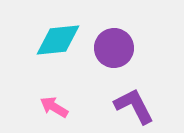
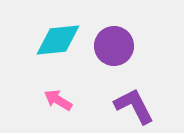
purple circle: moved 2 px up
pink arrow: moved 4 px right, 7 px up
